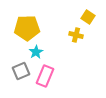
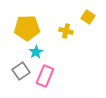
yellow cross: moved 10 px left, 4 px up
gray square: rotated 12 degrees counterclockwise
